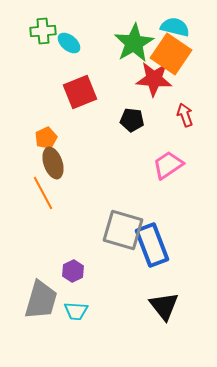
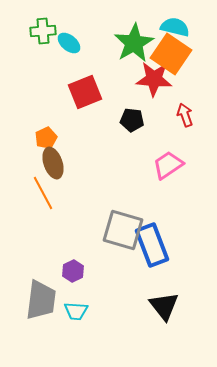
red square: moved 5 px right
gray trapezoid: rotated 9 degrees counterclockwise
